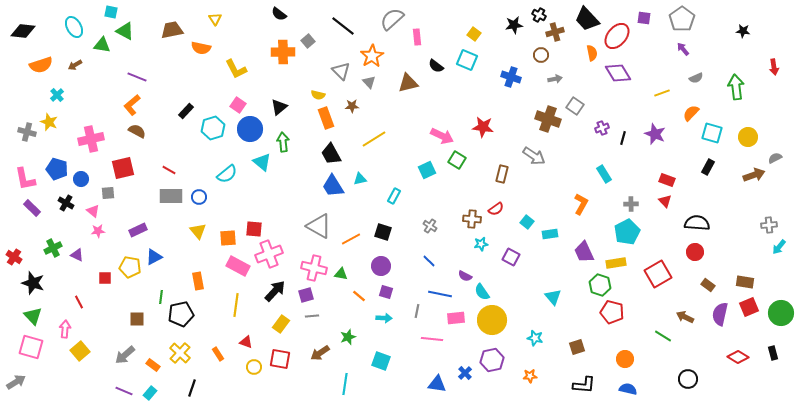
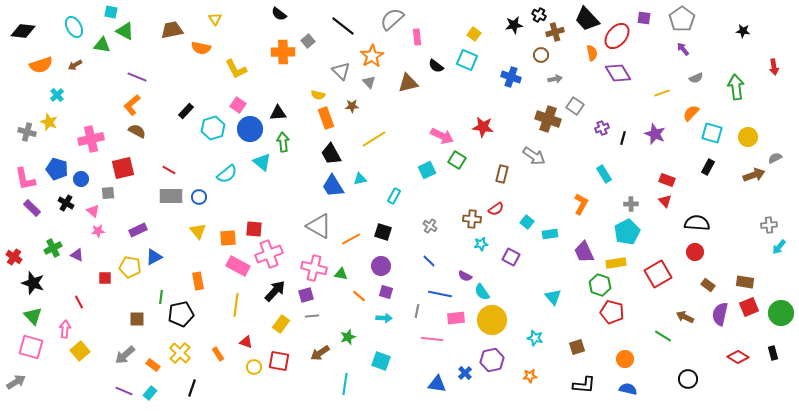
black triangle at (279, 107): moved 1 px left, 6 px down; rotated 36 degrees clockwise
red square at (280, 359): moved 1 px left, 2 px down
